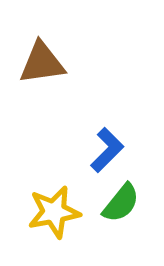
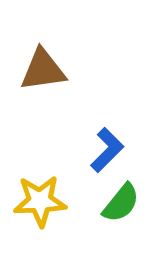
brown triangle: moved 1 px right, 7 px down
yellow star: moved 14 px left, 11 px up; rotated 8 degrees clockwise
